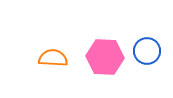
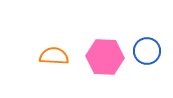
orange semicircle: moved 1 px right, 2 px up
